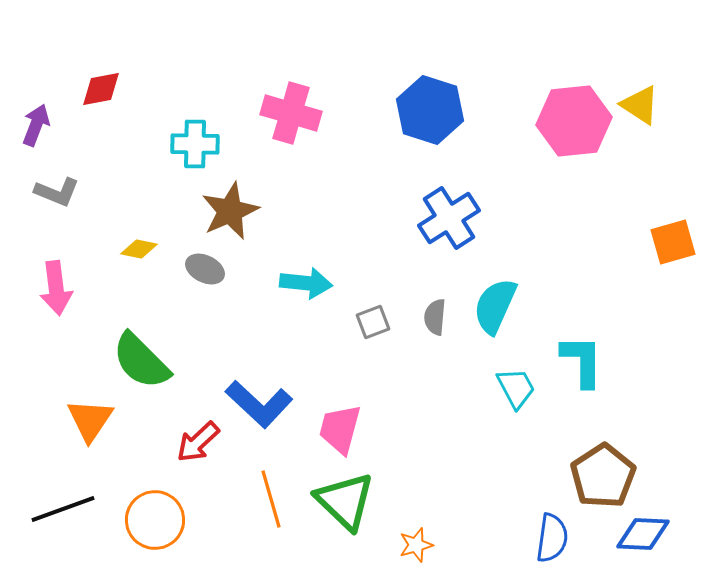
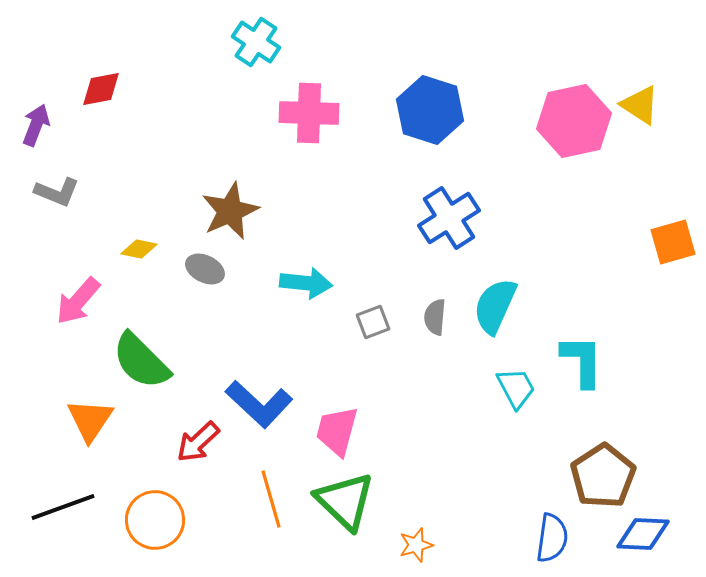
pink cross: moved 18 px right; rotated 14 degrees counterclockwise
pink hexagon: rotated 6 degrees counterclockwise
cyan cross: moved 61 px right, 102 px up; rotated 33 degrees clockwise
pink arrow: moved 22 px right, 13 px down; rotated 48 degrees clockwise
pink trapezoid: moved 3 px left, 2 px down
black line: moved 2 px up
